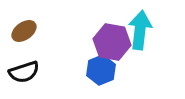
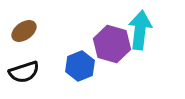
purple hexagon: moved 2 px down; rotated 6 degrees clockwise
blue hexagon: moved 21 px left, 4 px up
